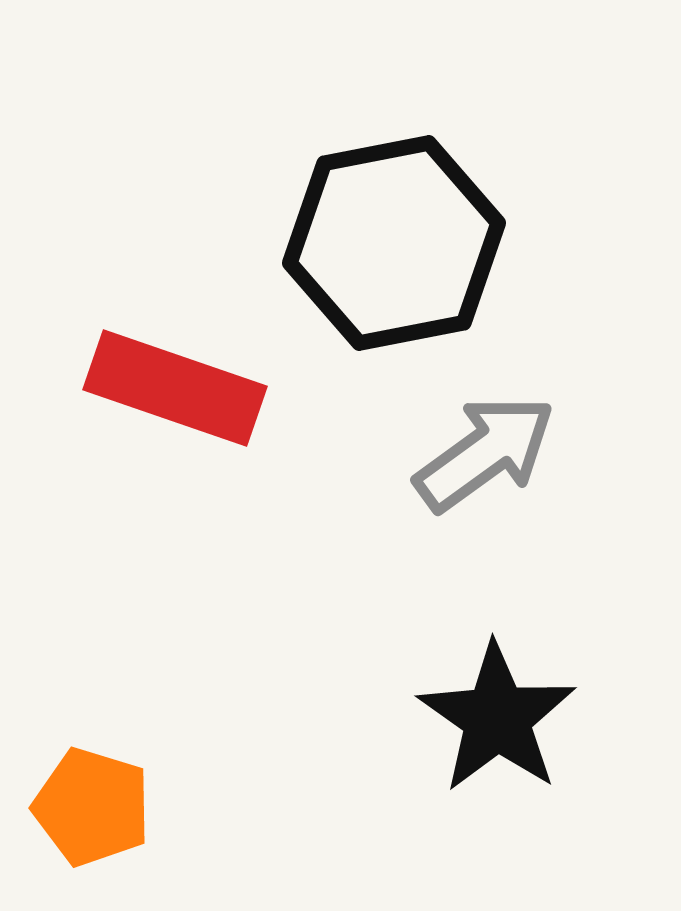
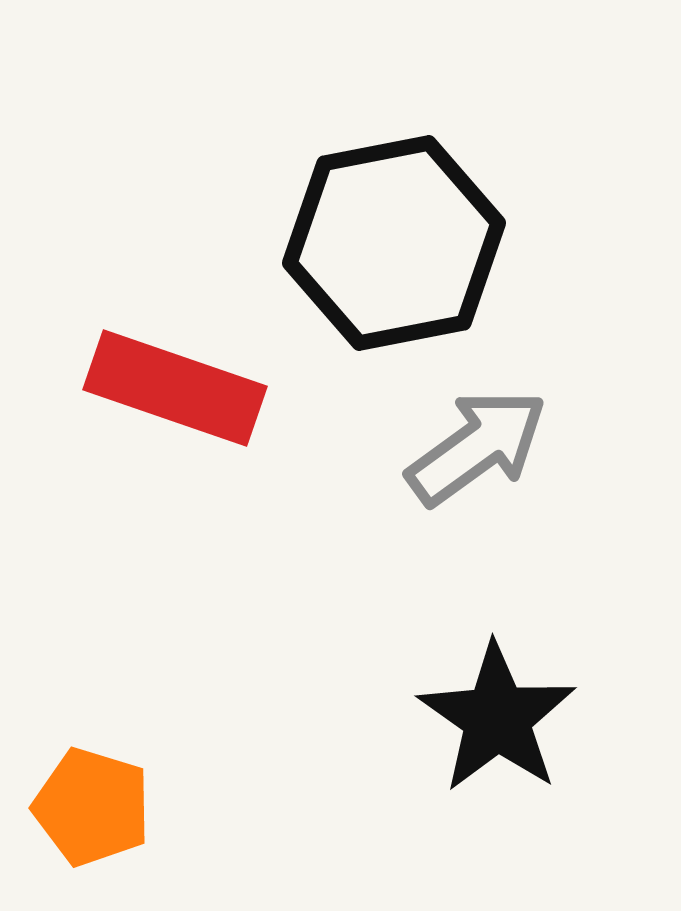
gray arrow: moved 8 px left, 6 px up
